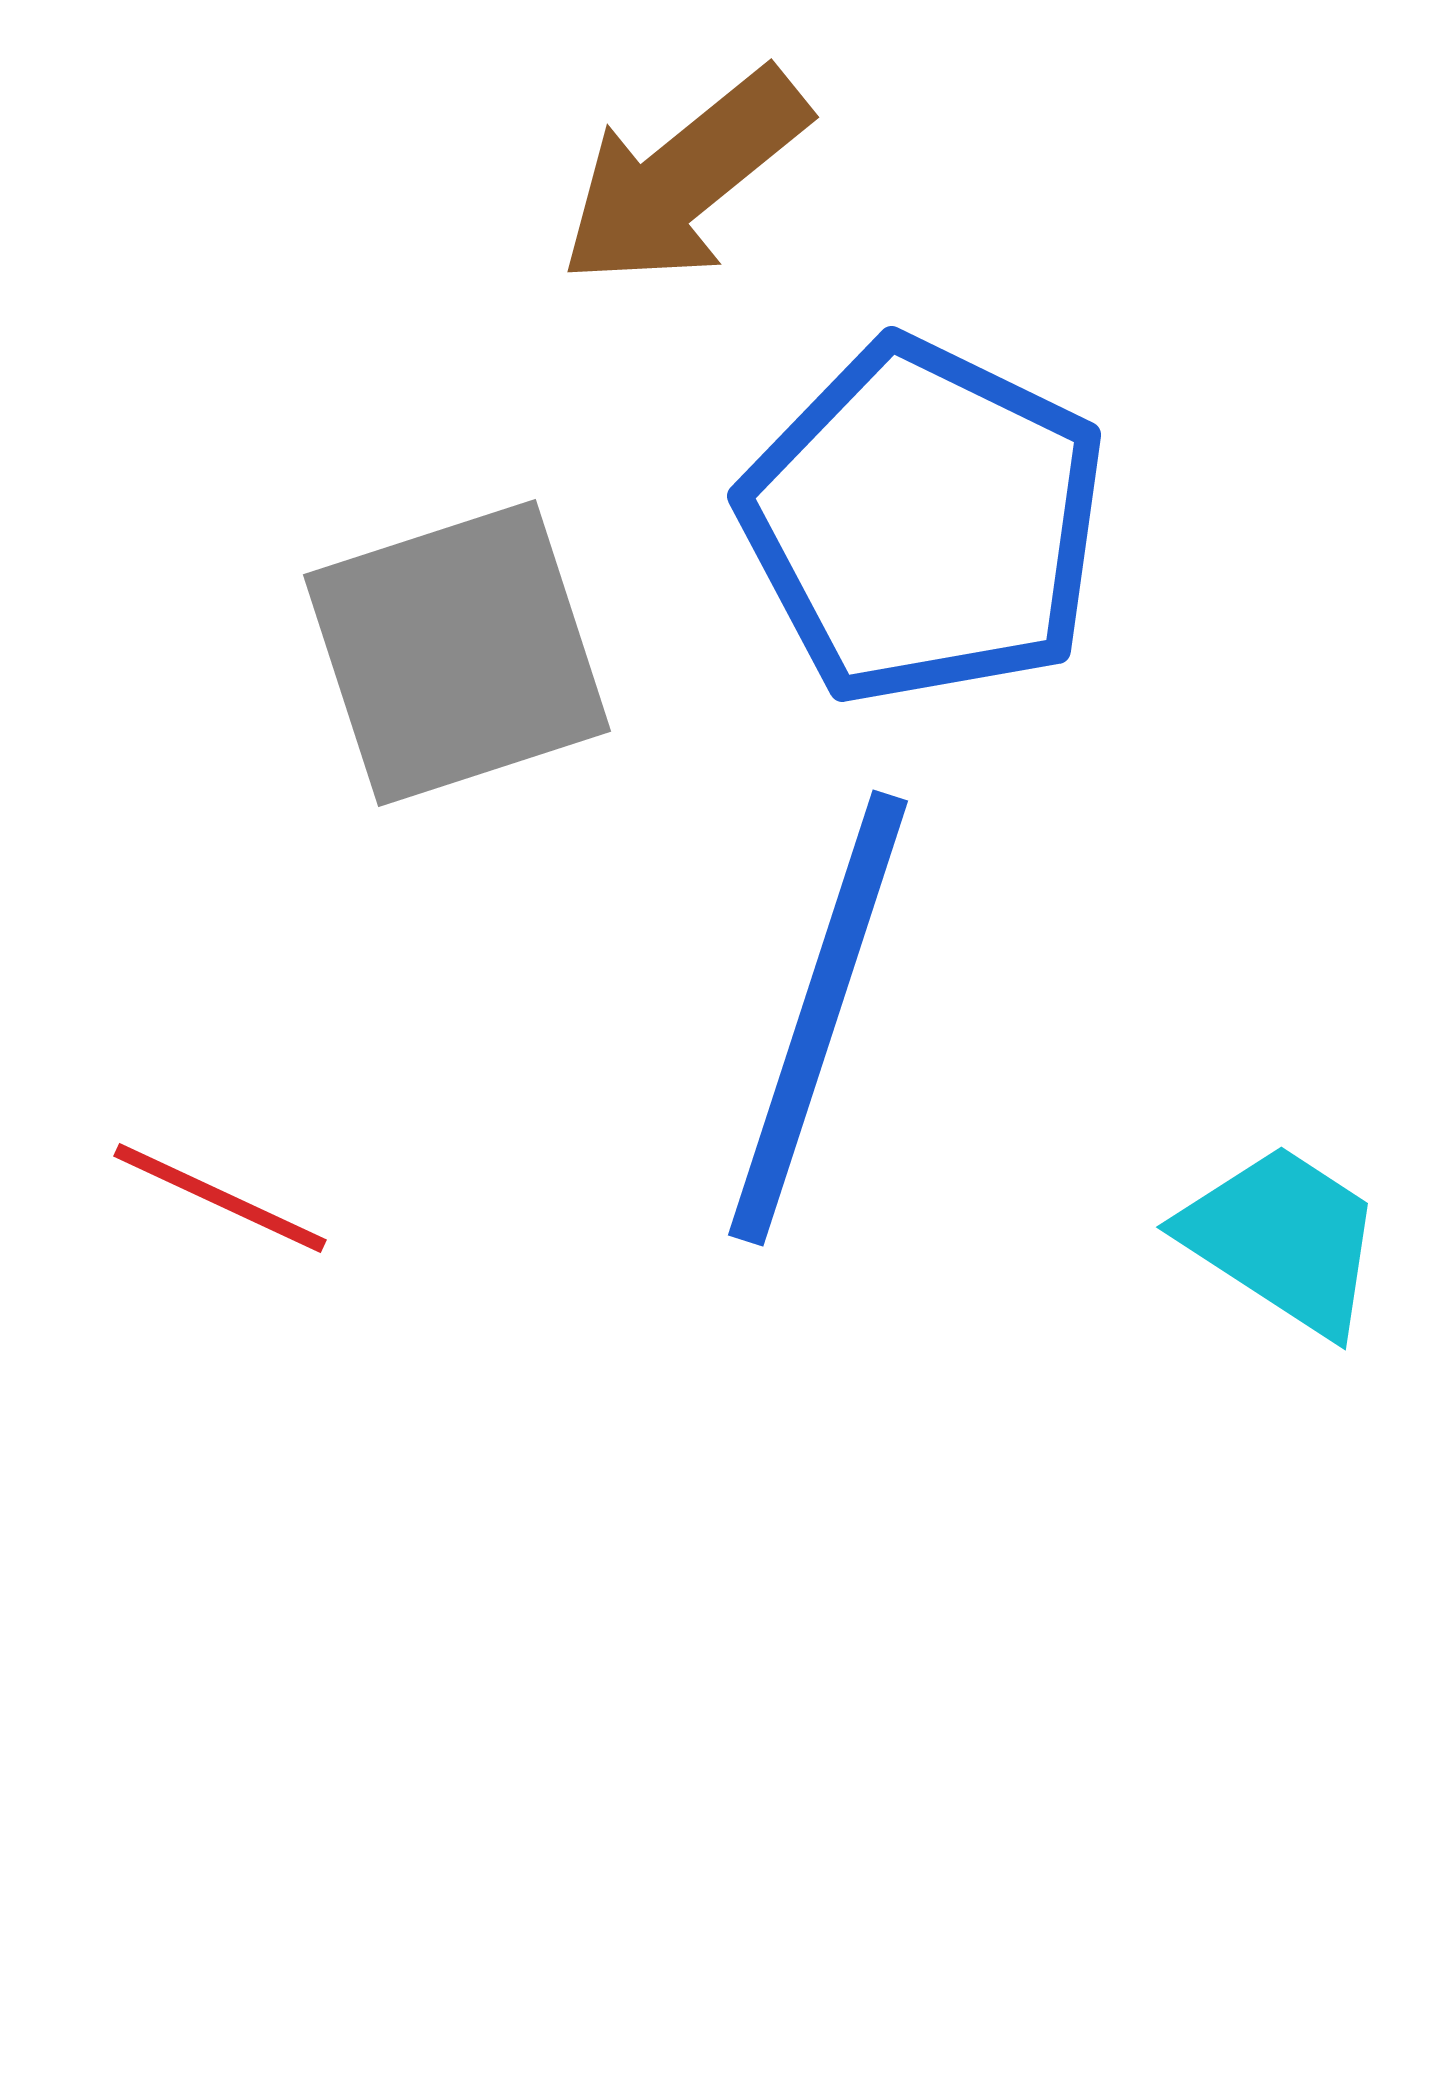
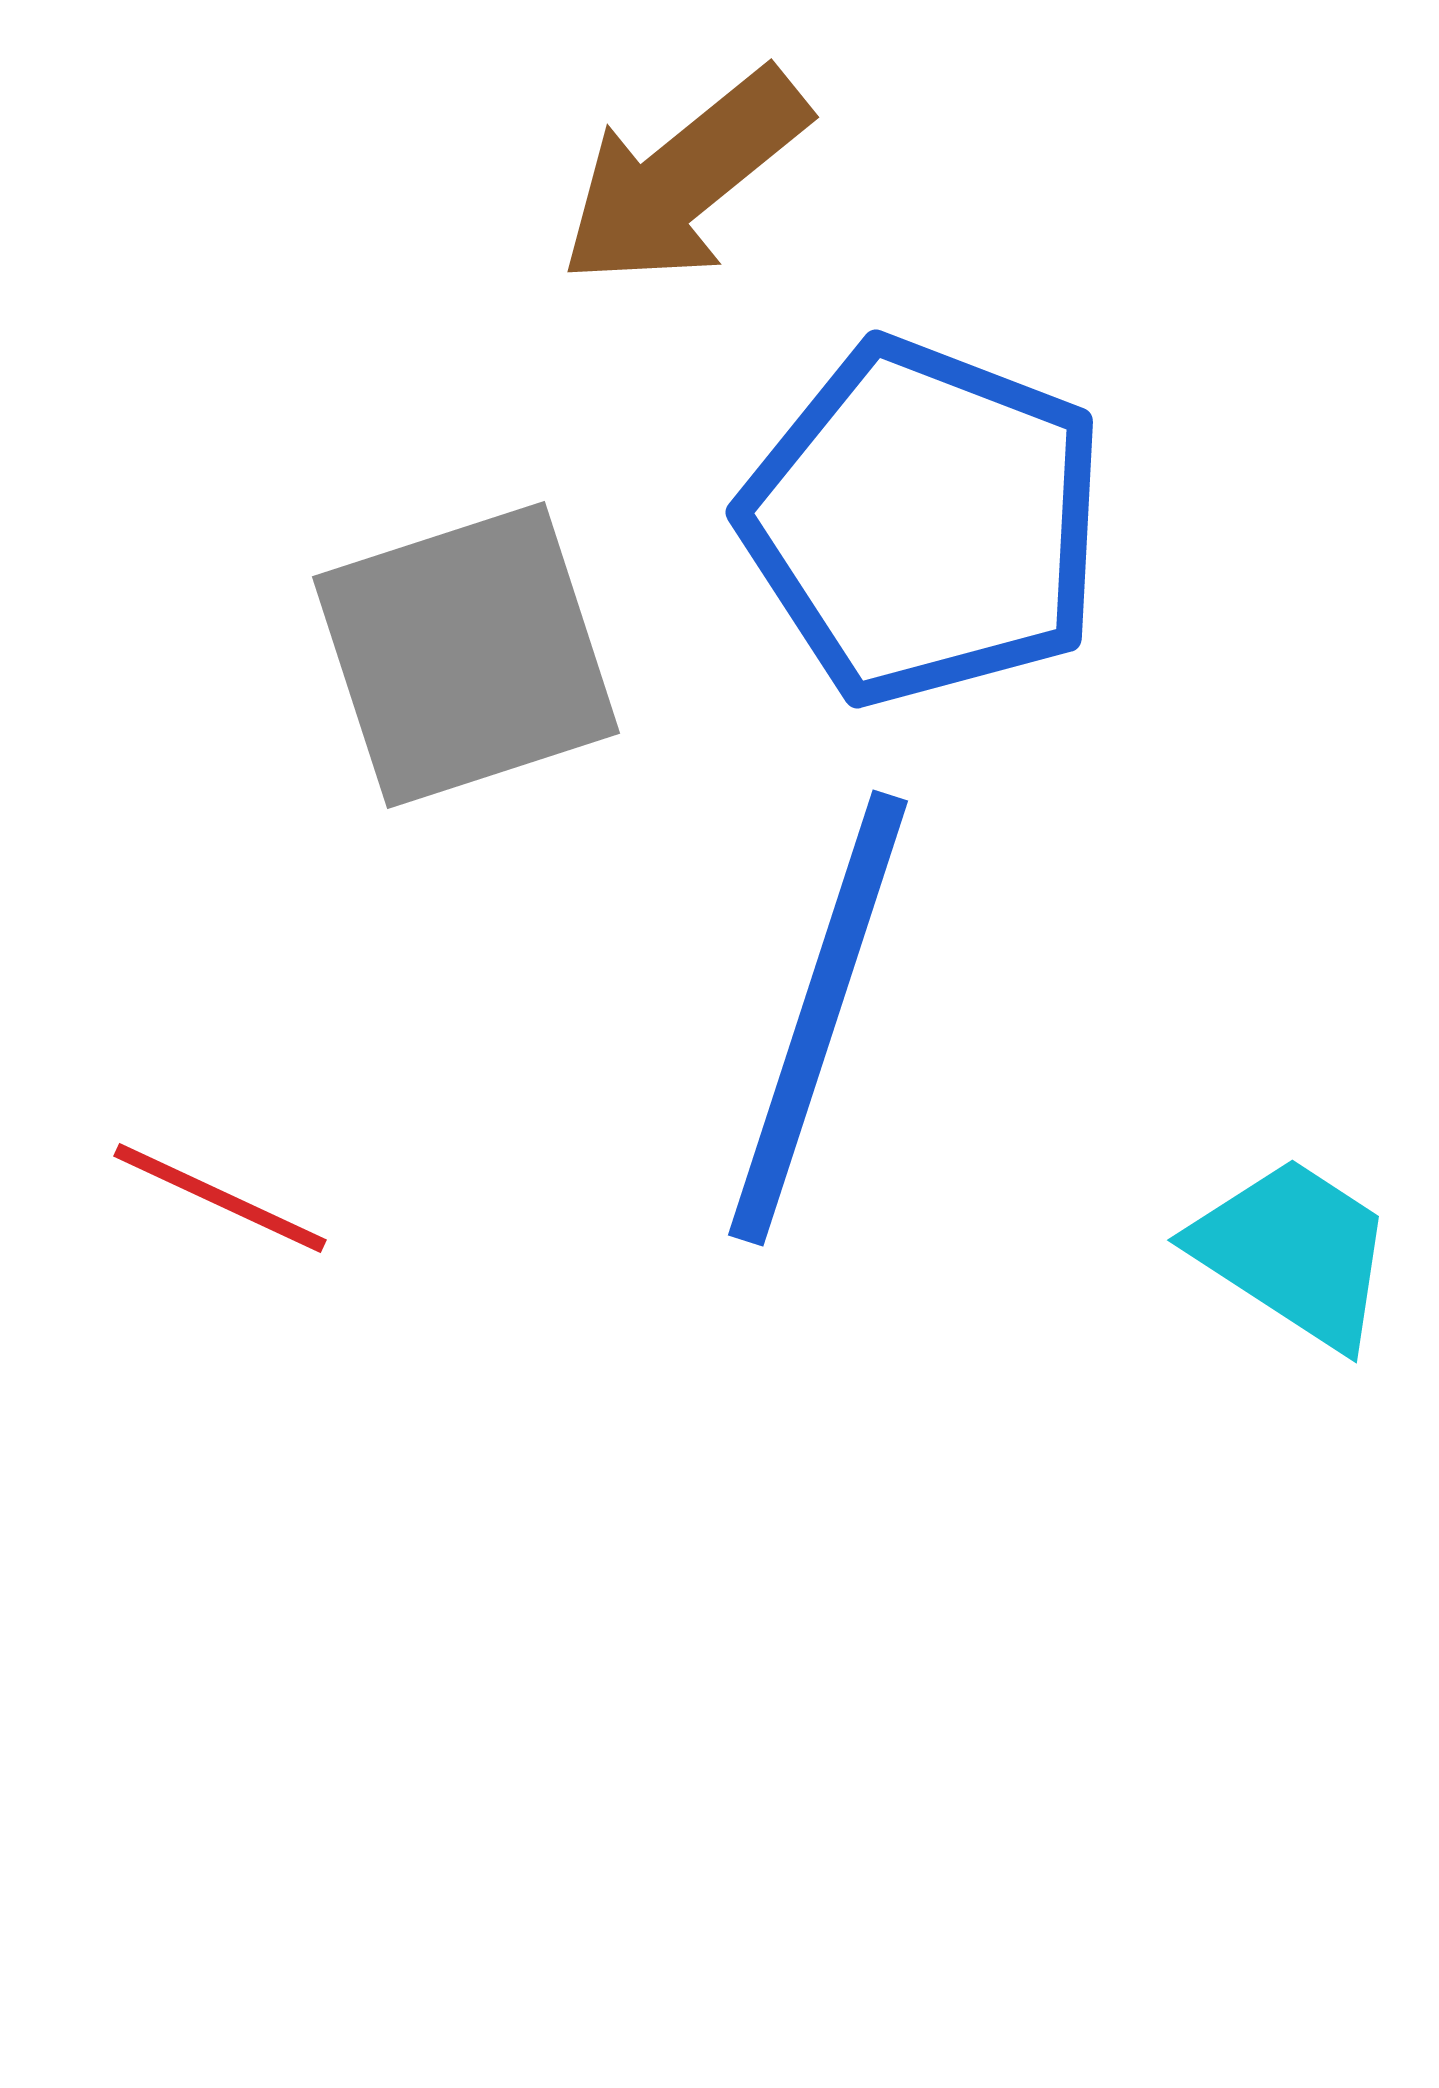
blue pentagon: rotated 5 degrees counterclockwise
gray square: moved 9 px right, 2 px down
cyan trapezoid: moved 11 px right, 13 px down
